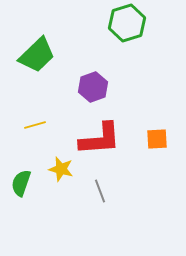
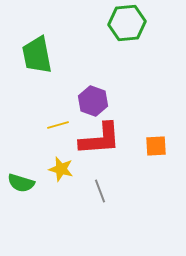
green hexagon: rotated 12 degrees clockwise
green trapezoid: rotated 123 degrees clockwise
purple hexagon: moved 14 px down; rotated 20 degrees counterclockwise
yellow line: moved 23 px right
orange square: moved 1 px left, 7 px down
green semicircle: rotated 92 degrees counterclockwise
